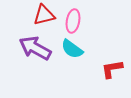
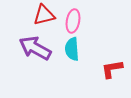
cyan semicircle: rotated 50 degrees clockwise
